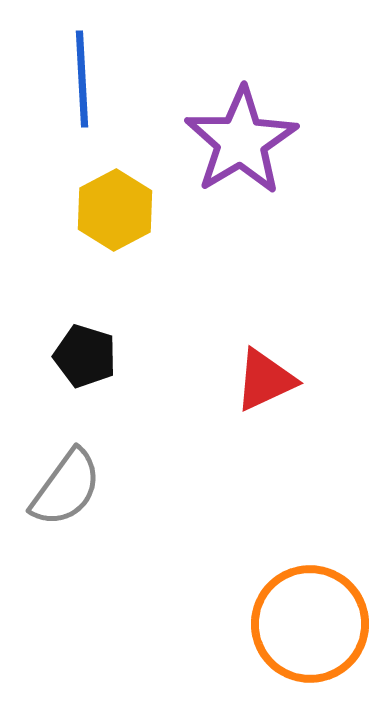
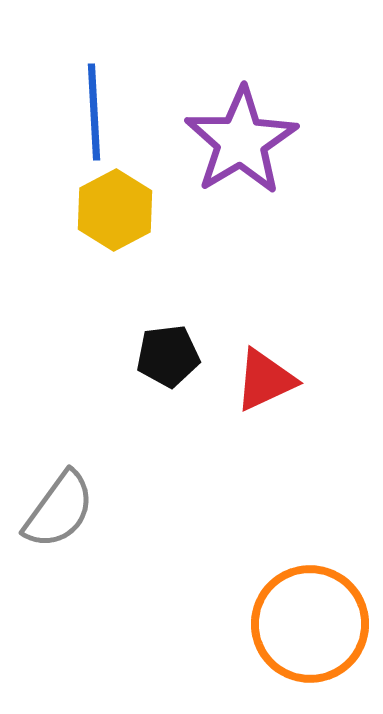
blue line: moved 12 px right, 33 px down
black pentagon: moved 83 px right; rotated 24 degrees counterclockwise
gray semicircle: moved 7 px left, 22 px down
